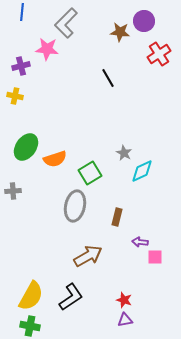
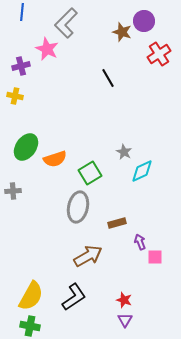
brown star: moved 2 px right; rotated 12 degrees clockwise
pink star: rotated 20 degrees clockwise
gray star: moved 1 px up
gray ellipse: moved 3 px right, 1 px down
brown rectangle: moved 6 px down; rotated 60 degrees clockwise
purple arrow: rotated 63 degrees clockwise
black L-shape: moved 3 px right
purple triangle: rotated 49 degrees counterclockwise
